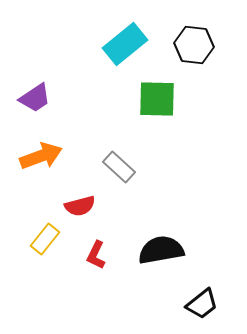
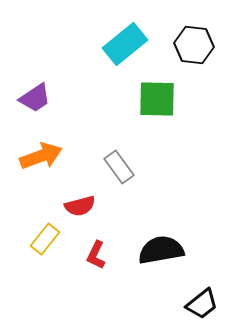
gray rectangle: rotated 12 degrees clockwise
